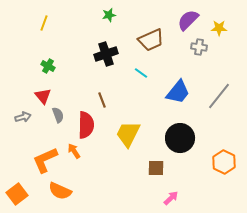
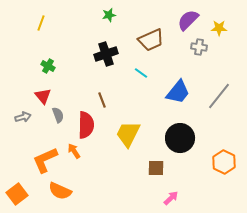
yellow line: moved 3 px left
